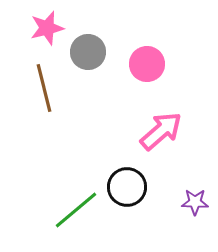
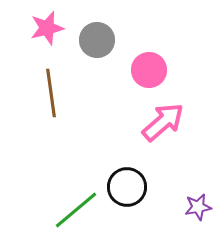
gray circle: moved 9 px right, 12 px up
pink circle: moved 2 px right, 6 px down
brown line: moved 7 px right, 5 px down; rotated 6 degrees clockwise
pink arrow: moved 2 px right, 9 px up
purple star: moved 3 px right, 5 px down; rotated 12 degrees counterclockwise
